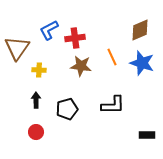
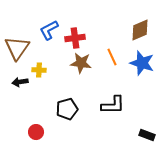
brown star: moved 3 px up
black arrow: moved 16 px left, 18 px up; rotated 98 degrees counterclockwise
black rectangle: rotated 21 degrees clockwise
